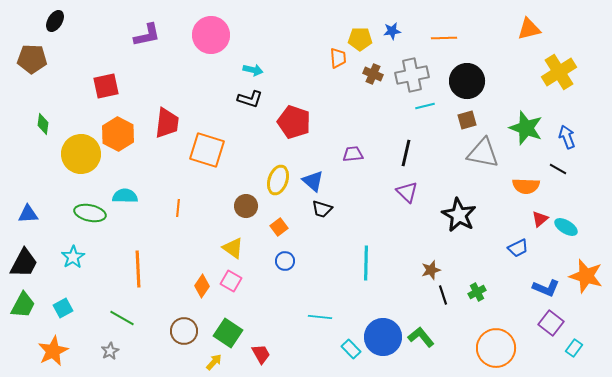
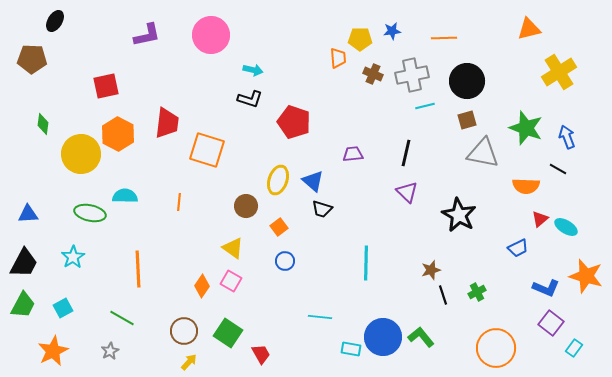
orange line at (178, 208): moved 1 px right, 6 px up
cyan rectangle at (351, 349): rotated 36 degrees counterclockwise
yellow arrow at (214, 362): moved 25 px left
